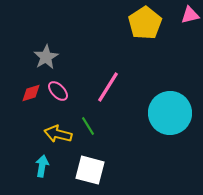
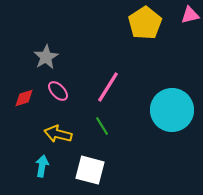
red diamond: moved 7 px left, 5 px down
cyan circle: moved 2 px right, 3 px up
green line: moved 14 px right
